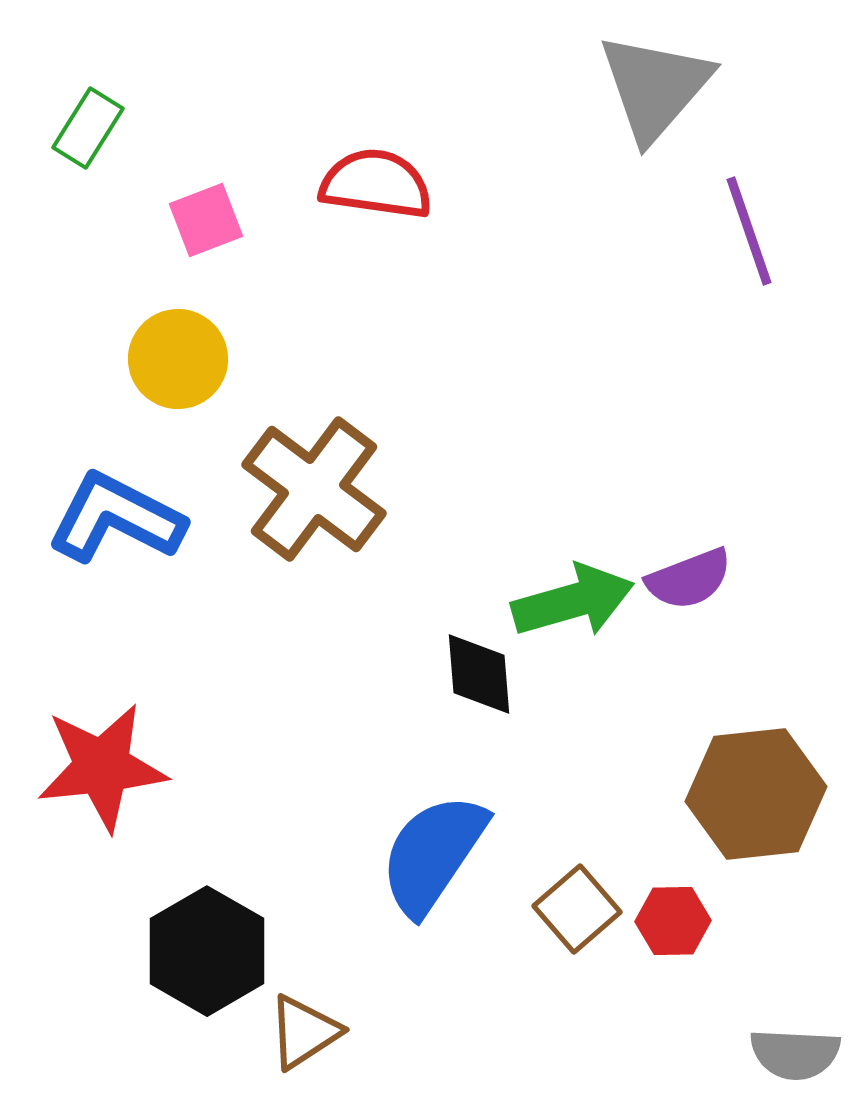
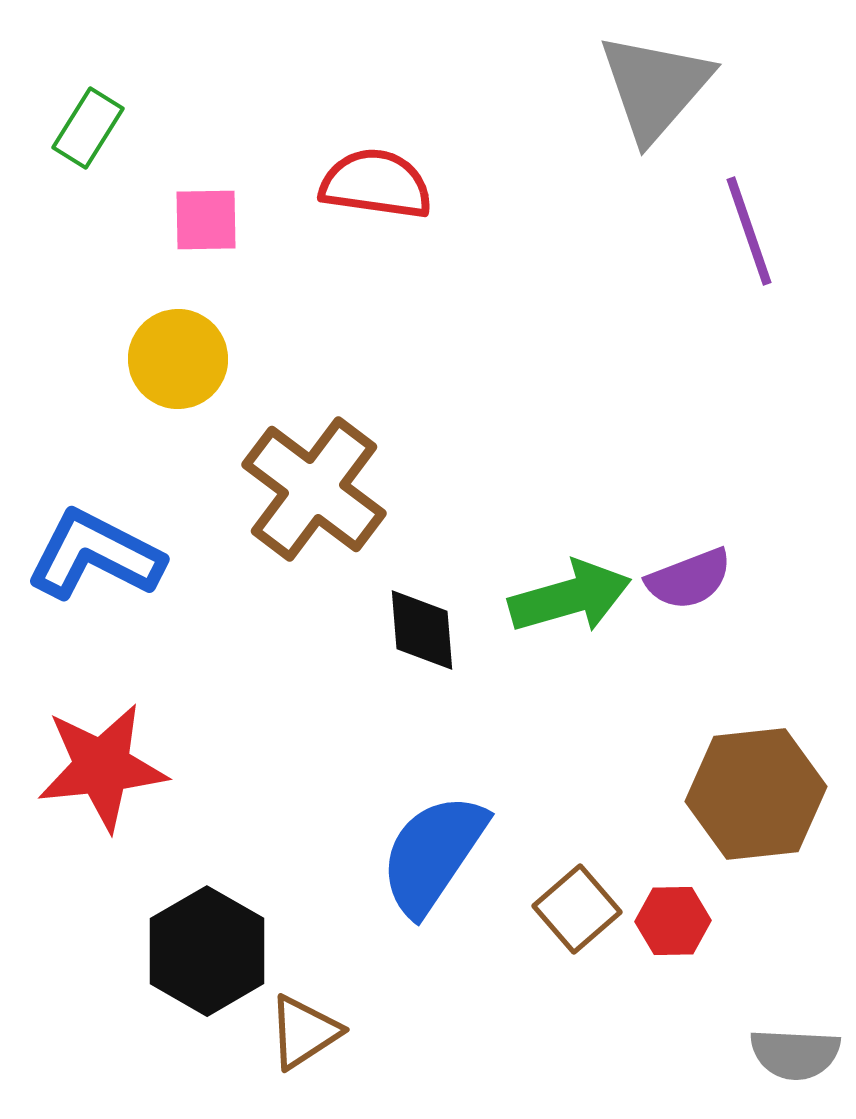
pink square: rotated 20 degrees clockwise
blue L-shape: moved 21 px left, 37 px down
green arrow: moved 3 px left, 4 px up
black diamond: moved 57 px left, 44 px up
